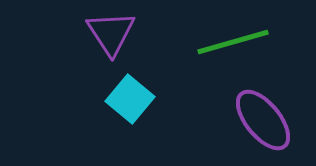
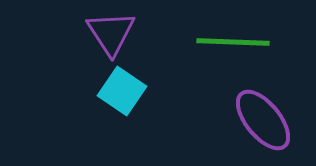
green line: rotated 18 degrees clockwise
cyan square: moved 8 px left, 8 px up; rotated 6 degrees counterclockwise
